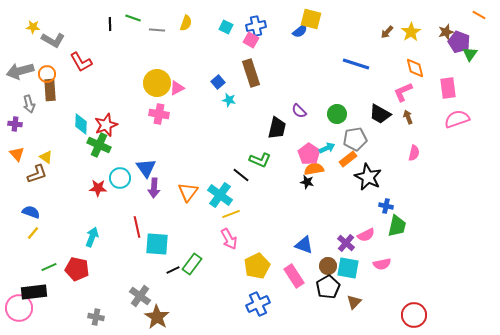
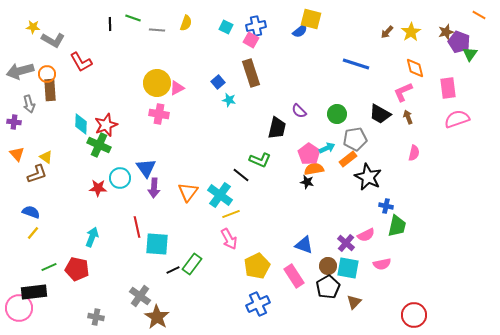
purple cross at (15, 124): moved 1 px left, 2 px up
